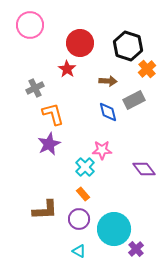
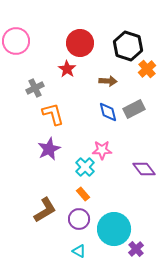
pink circle: moved 14 px left, 16 px down
gray rectangle: moved 9 px down
purple star: moved 5 px down
brown L-shape: rotated 28 degrees counterclockwise
